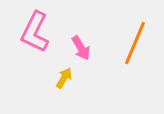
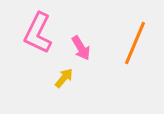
pink L-shape: moved 3 px right, 1 px down
yellow arrow: rotated 10 degrees clockwise
